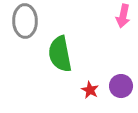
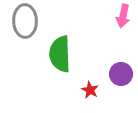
green semicircle: rotated 9 degrees clockwise
purple circle: moved 12 px up
